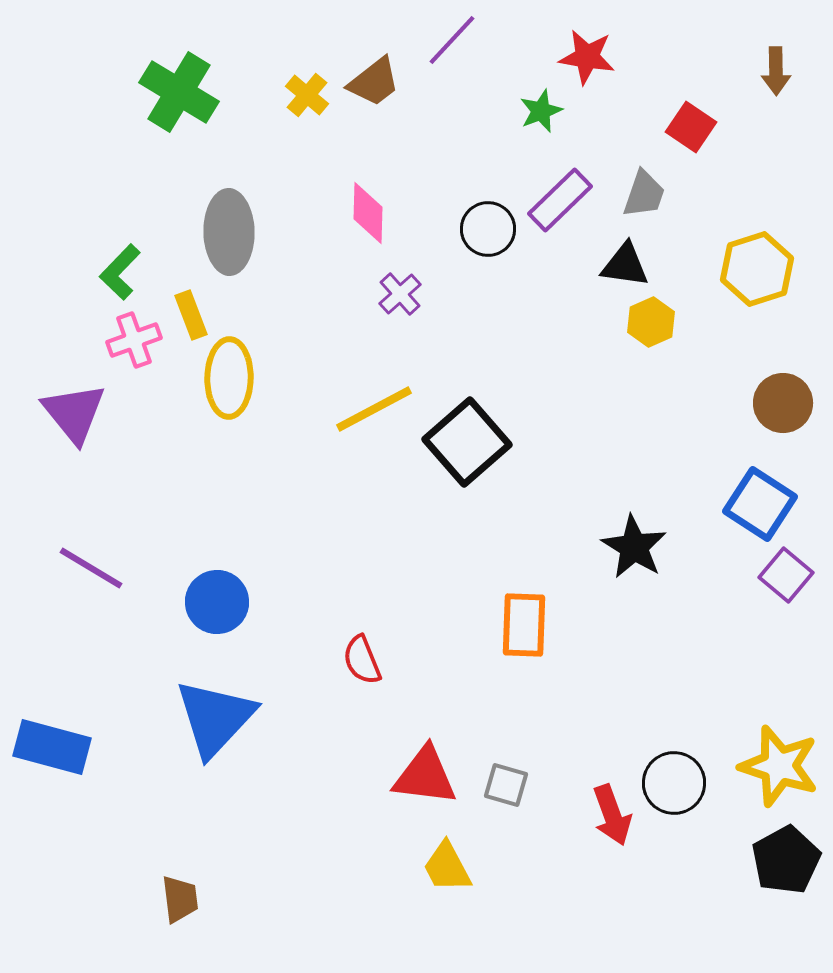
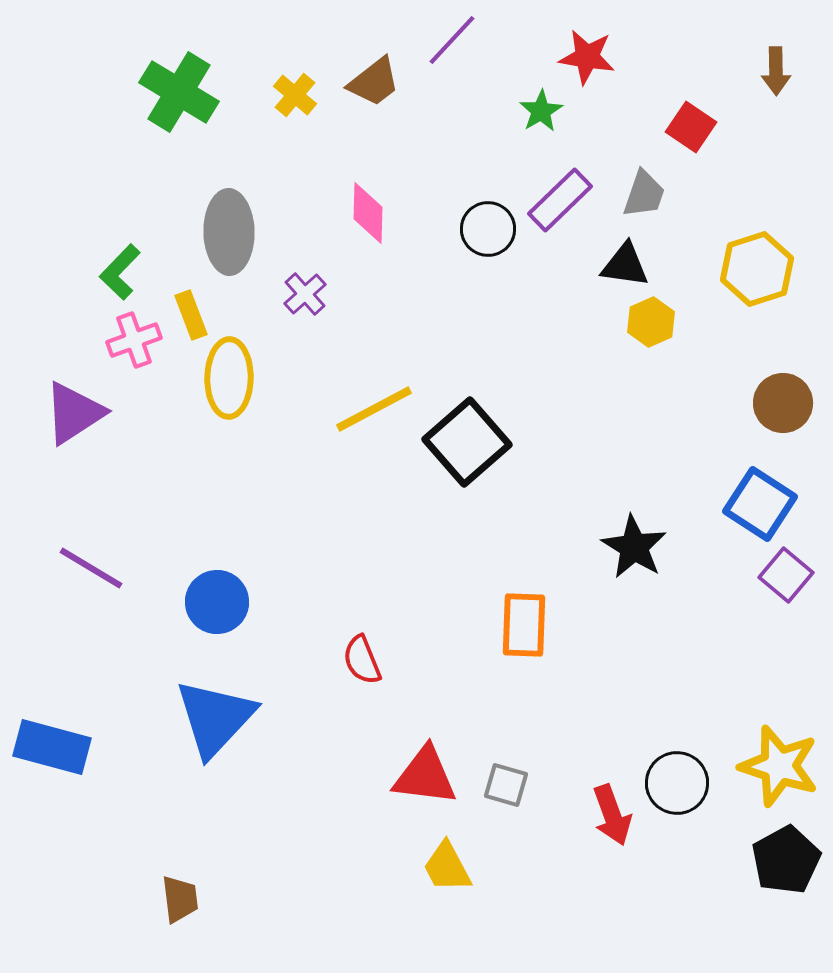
yellow cross at (307, 95): moved 12 px left
green star at (541, 111): rotated 9 degrees counterclockwise
purple cross at (400, 294): moved 95 px left
purple triangle at (74, 413): rotated 36 degrees clockwise
black circle at (674, 783): moved 3 px right
